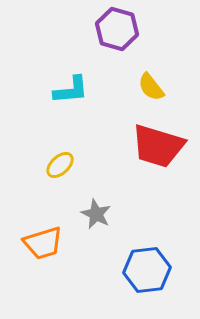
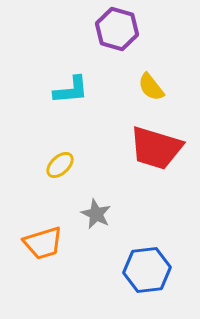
red trapezoid: moved 2 px left, 2 px down
